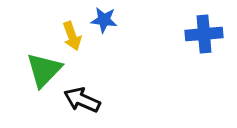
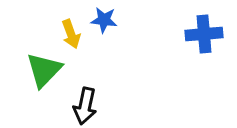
yellow arrow: moved 1 px left, 2 px up
black arrow: moved 3 px right, 6 px down; rotated 102 degrees counterclockwise
